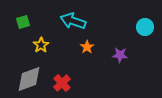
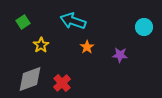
green square: rotated 16 degrees counterclockwise
cyan circle: moved 1 px left
gray diamond: moved 1 px right
